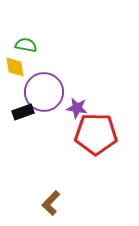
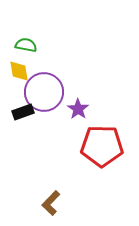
yellow diamond: moved 4 px right, 4 px down
purple star: moved 1 px right, 1 px down; rotated 25 degrees clockwise
red pentagon: moved 6 px right, 12 px down
